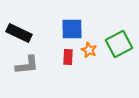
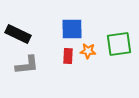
black rectangle: moved 1 px left, 1 px down
green square: rotated 20 degrees clockwise
orange star: moved 1 px left, 1 px down; rotated 21 degrees counterclockwise
red rectangle: moved 1 px up
